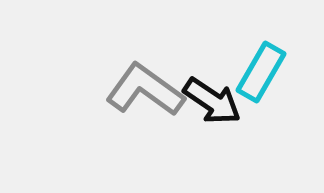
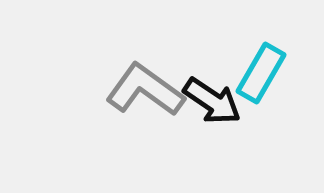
cyan rectangle: moved 1 px down
